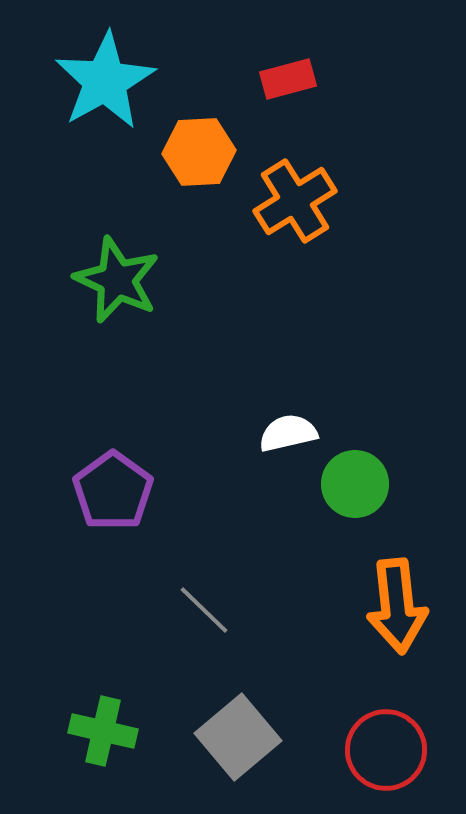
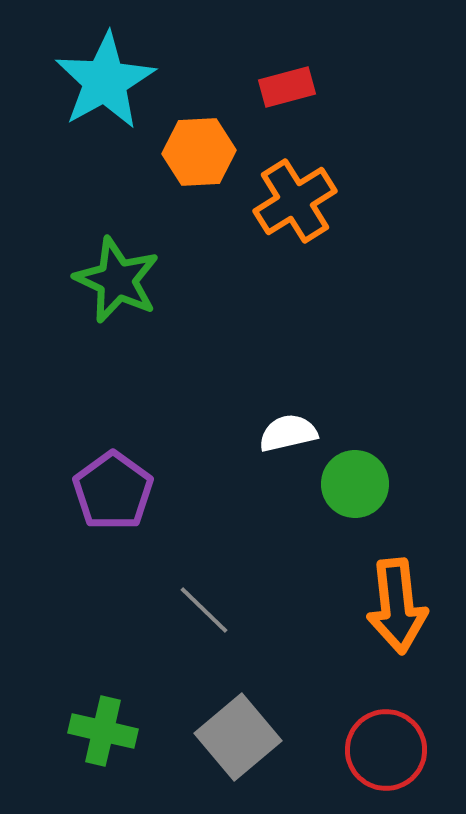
red rectangle: moved 1 px left, 8 px down
